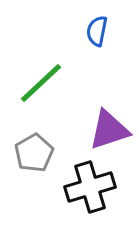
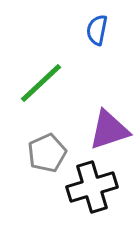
blue semicircle: moved 1 px up
gray pentagon: moved 13 px right; rotated 6 degrees clockwise
black cross: moved 2 px right
